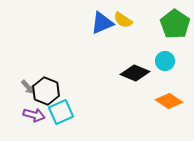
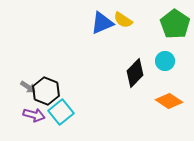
black diamond: rotated 68 degrees counterclockwise
gray arrow: rotated 14 degrees counterclockwise
cyan square: rotated 15 degrees counterclockwise
